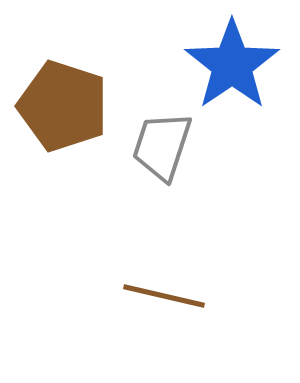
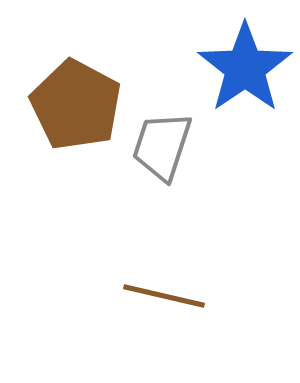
blue star: moved 13 px right, 3 px down
brown pentagon: moved 13 px right, 1 px up; rotated 10 degrees clockwise
